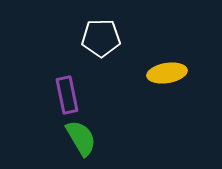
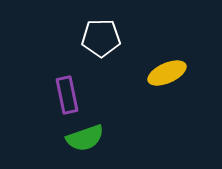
yellow ellipse: rotated 15 degrees counterclockwise
green semicircle: moved 4 px right; rotated 102 degrees clockwise
